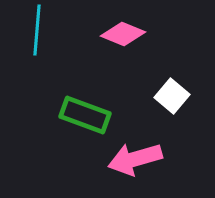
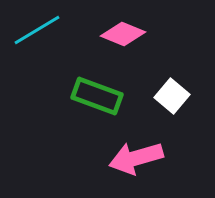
cyan line: rotated 54 degrees clockwise
green rectangle: moved 12 px right, 19 px up
pink arrow: moved 1 px right, 1 px up
